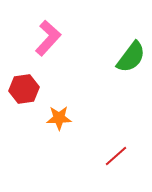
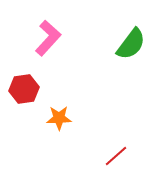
green semicircle: moved 13 px up
